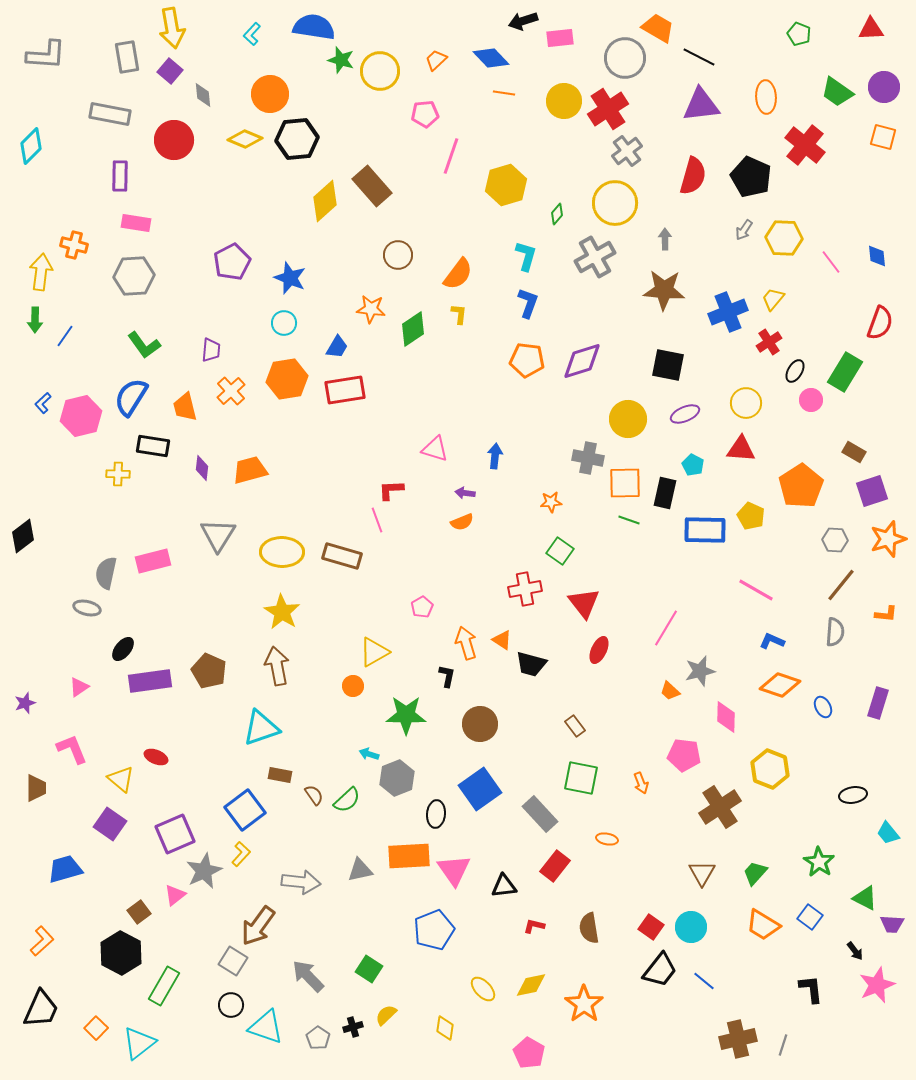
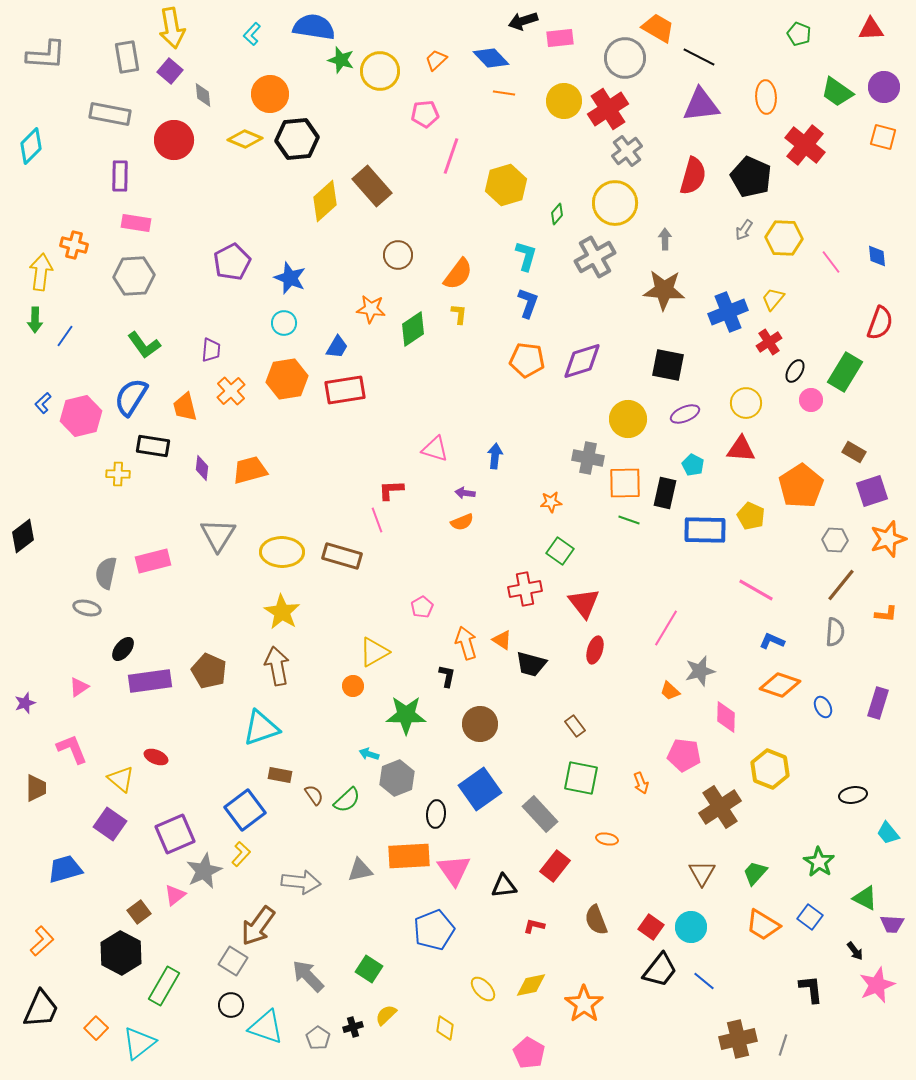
red ellipse at (599, 650): moved 4 px left; rotated 8 degrees counterclockwise
brown semicircle at (589, 928): moved 7 px right, 8 px up; rotated 12 degrees counterclockwise
